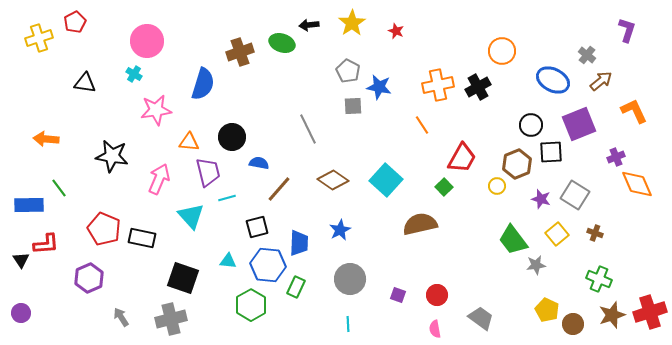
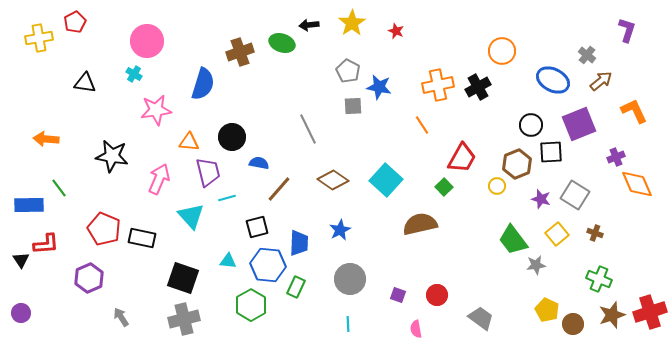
yellow cross at (39, 38): rotated 8 degrees clockwise
gray cross at (171, 319): moved 13 px right
pink semicircle at (435, 329): moved 19 px left
